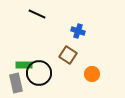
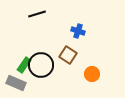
black line: rotated 42 degrees counterclockwise
green rectangle: rotated 56 degrees counterclockwise
black circle: moved 2 px right, 8 px up
gray rectangle: rotated 54 degrees counterclockwise
